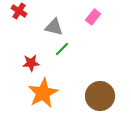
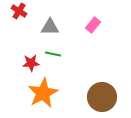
pink rectangle: moved 8 px down
gray triangle: moved 4 px left; rotated 12 degrees counterclockwise
green line: moved 9 px left, 5 px down; rotated 56 degrees clockwise
brown circle: moved 2 px right, 1 px down
